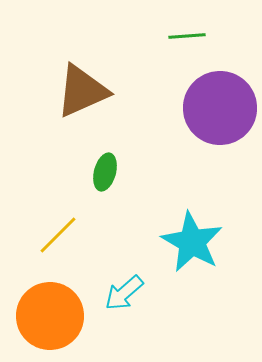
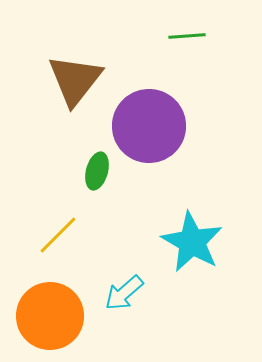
brown triangle: moved 7 px left, 11 px up; rotated 28 degrees counterclockwise
purple circle: moved 71 px left, 18 px down
green ellipse: moved 8 px left, 1 px up
